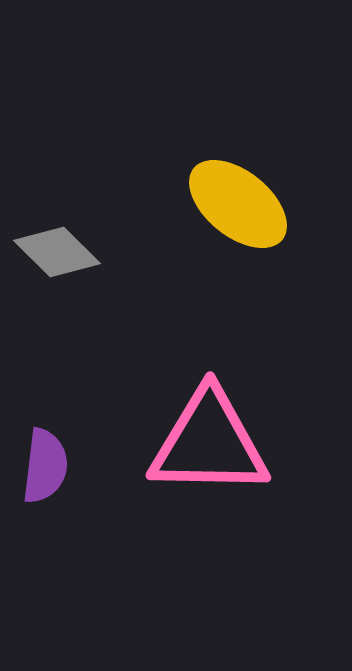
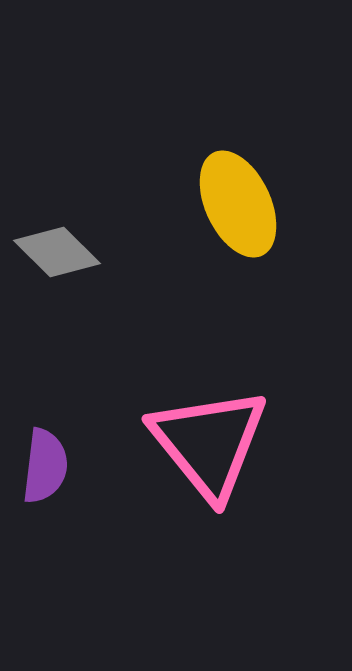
yellow ellipse: rotated 26 degrees clockwise
pink triangle: rotated 50 degrees clockwise
